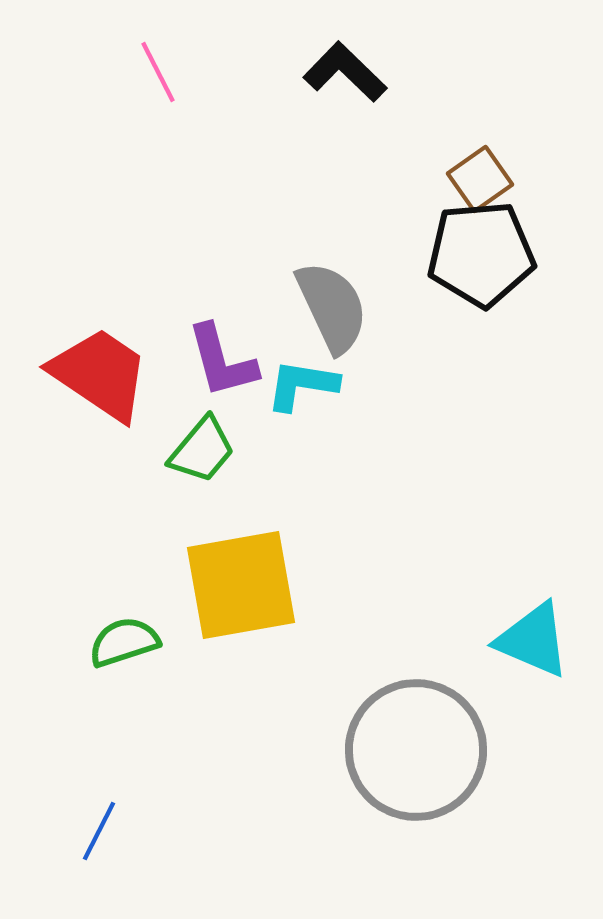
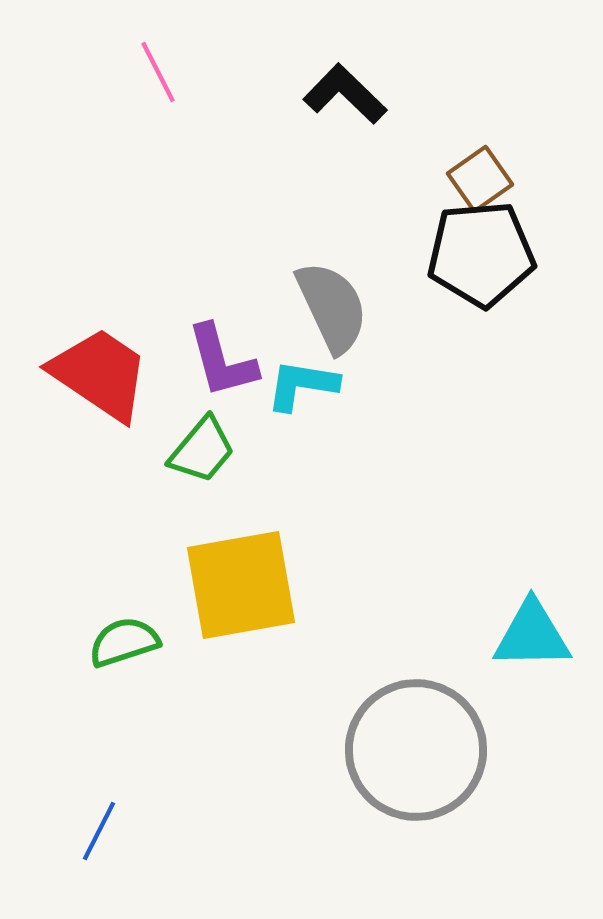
black L-shape: moved 22 px down
cyan triangle: moved 1 px left, 5 px up; rotated 24 degrees counterclockwise
